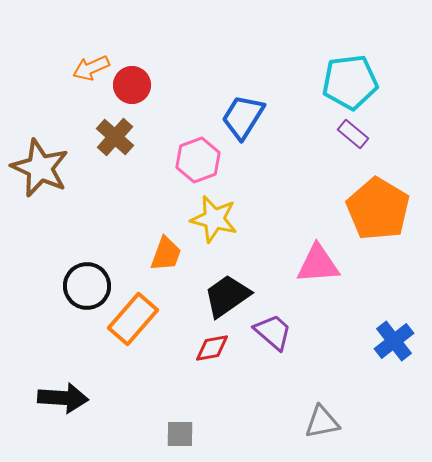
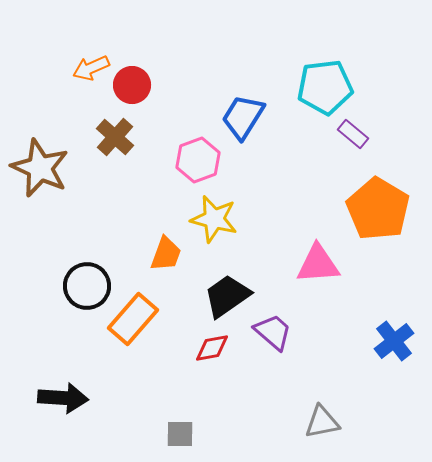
cyan pentagon: moved 25 px left, 5 px down
